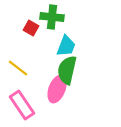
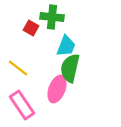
green semicircle: moved 3 px right, 2 px up
